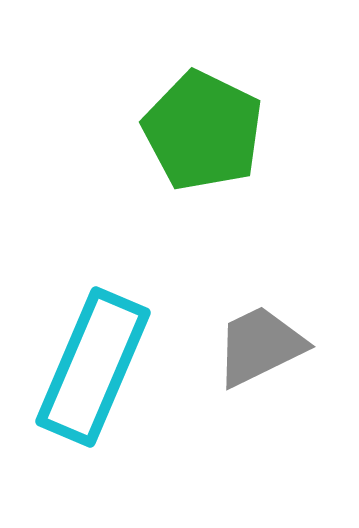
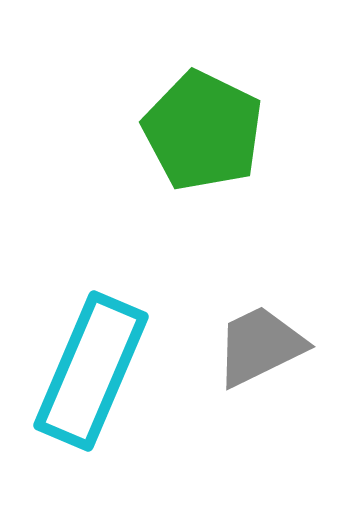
cyan rectangle: moved 2 px left, 4 px down
